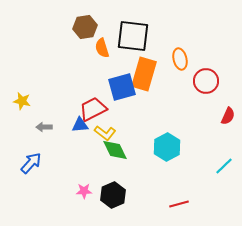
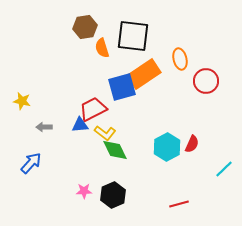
orange rectangle: rotated 40 degrees clockwise
red semicircle: moved 36 px left, 28 px down
cyan line: moved 3 px down
